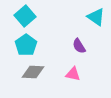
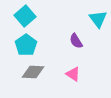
cyan triangle: moved 2 px right, 2 px down; rotated 18 degrees clockwise
purple semicircle: moved 3 px left, 5 px up
pink triangle: rotated 21 degrees clockwise
